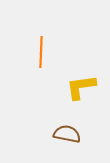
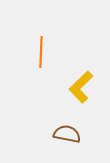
yellow L-shape: rotated 36 degrees counterclockwise
